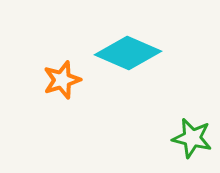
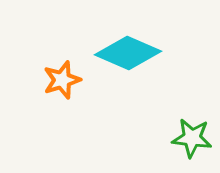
green star: rotated 6 degrees counterclockwise
